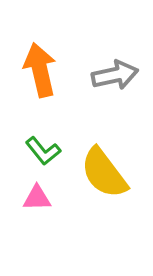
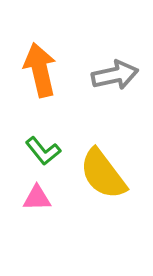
yellow semicircle: moved 1 px left, 1 px down
